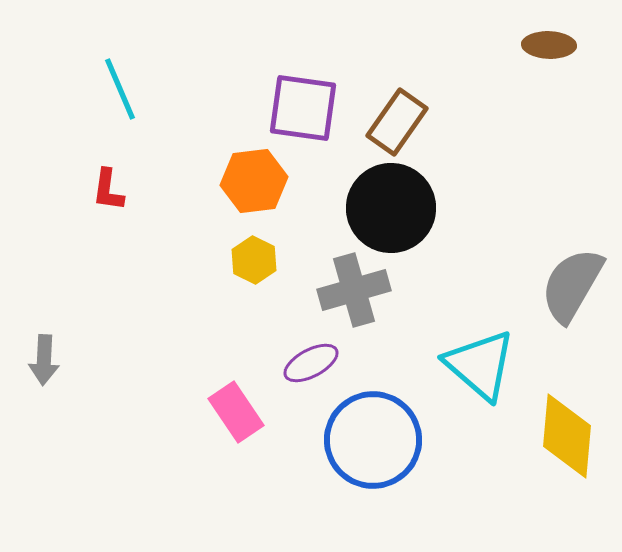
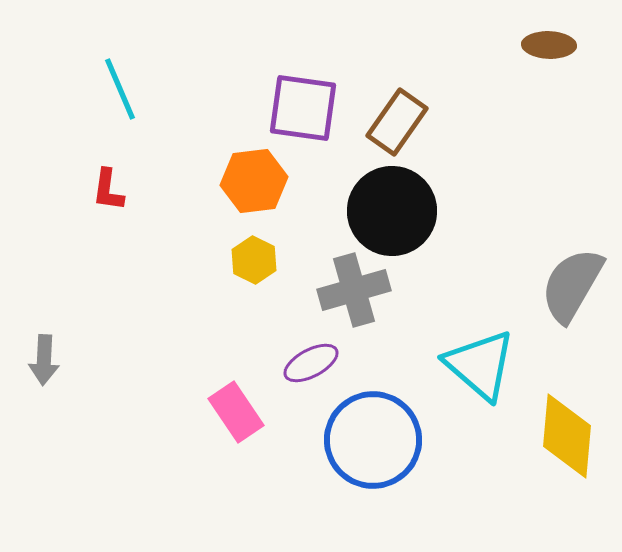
black circle: moved 1 px right, 3 px down
